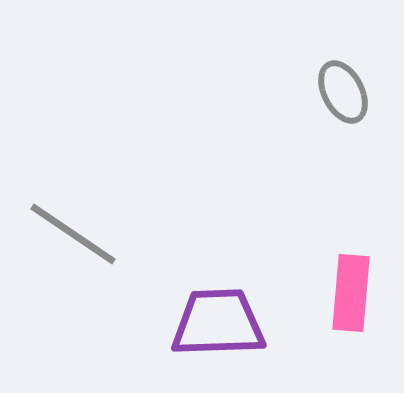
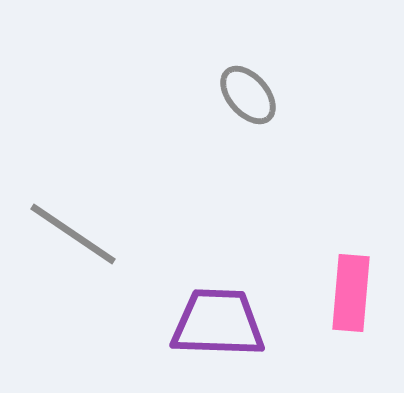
gray ellipse: moved 95 px left, 3 px down; rotated 14 degrees counterclockwise
purple trapezoid: rotated 4 degrees clockwise
